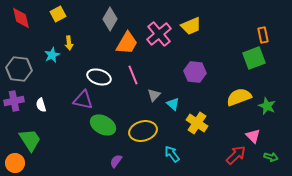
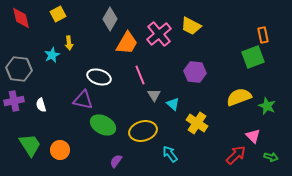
yellow trapezoid: rotated 50 degrees clockwise
green square: moved 1 px left, 1 px up
pink line: moved 7 px right
gray triangle: rotated 16 degrees counterclockwise
green trapezoid: moved 5 px down
cyan arrow: moved 2 px left
orange circle: moved 45 px right, 13 px up
